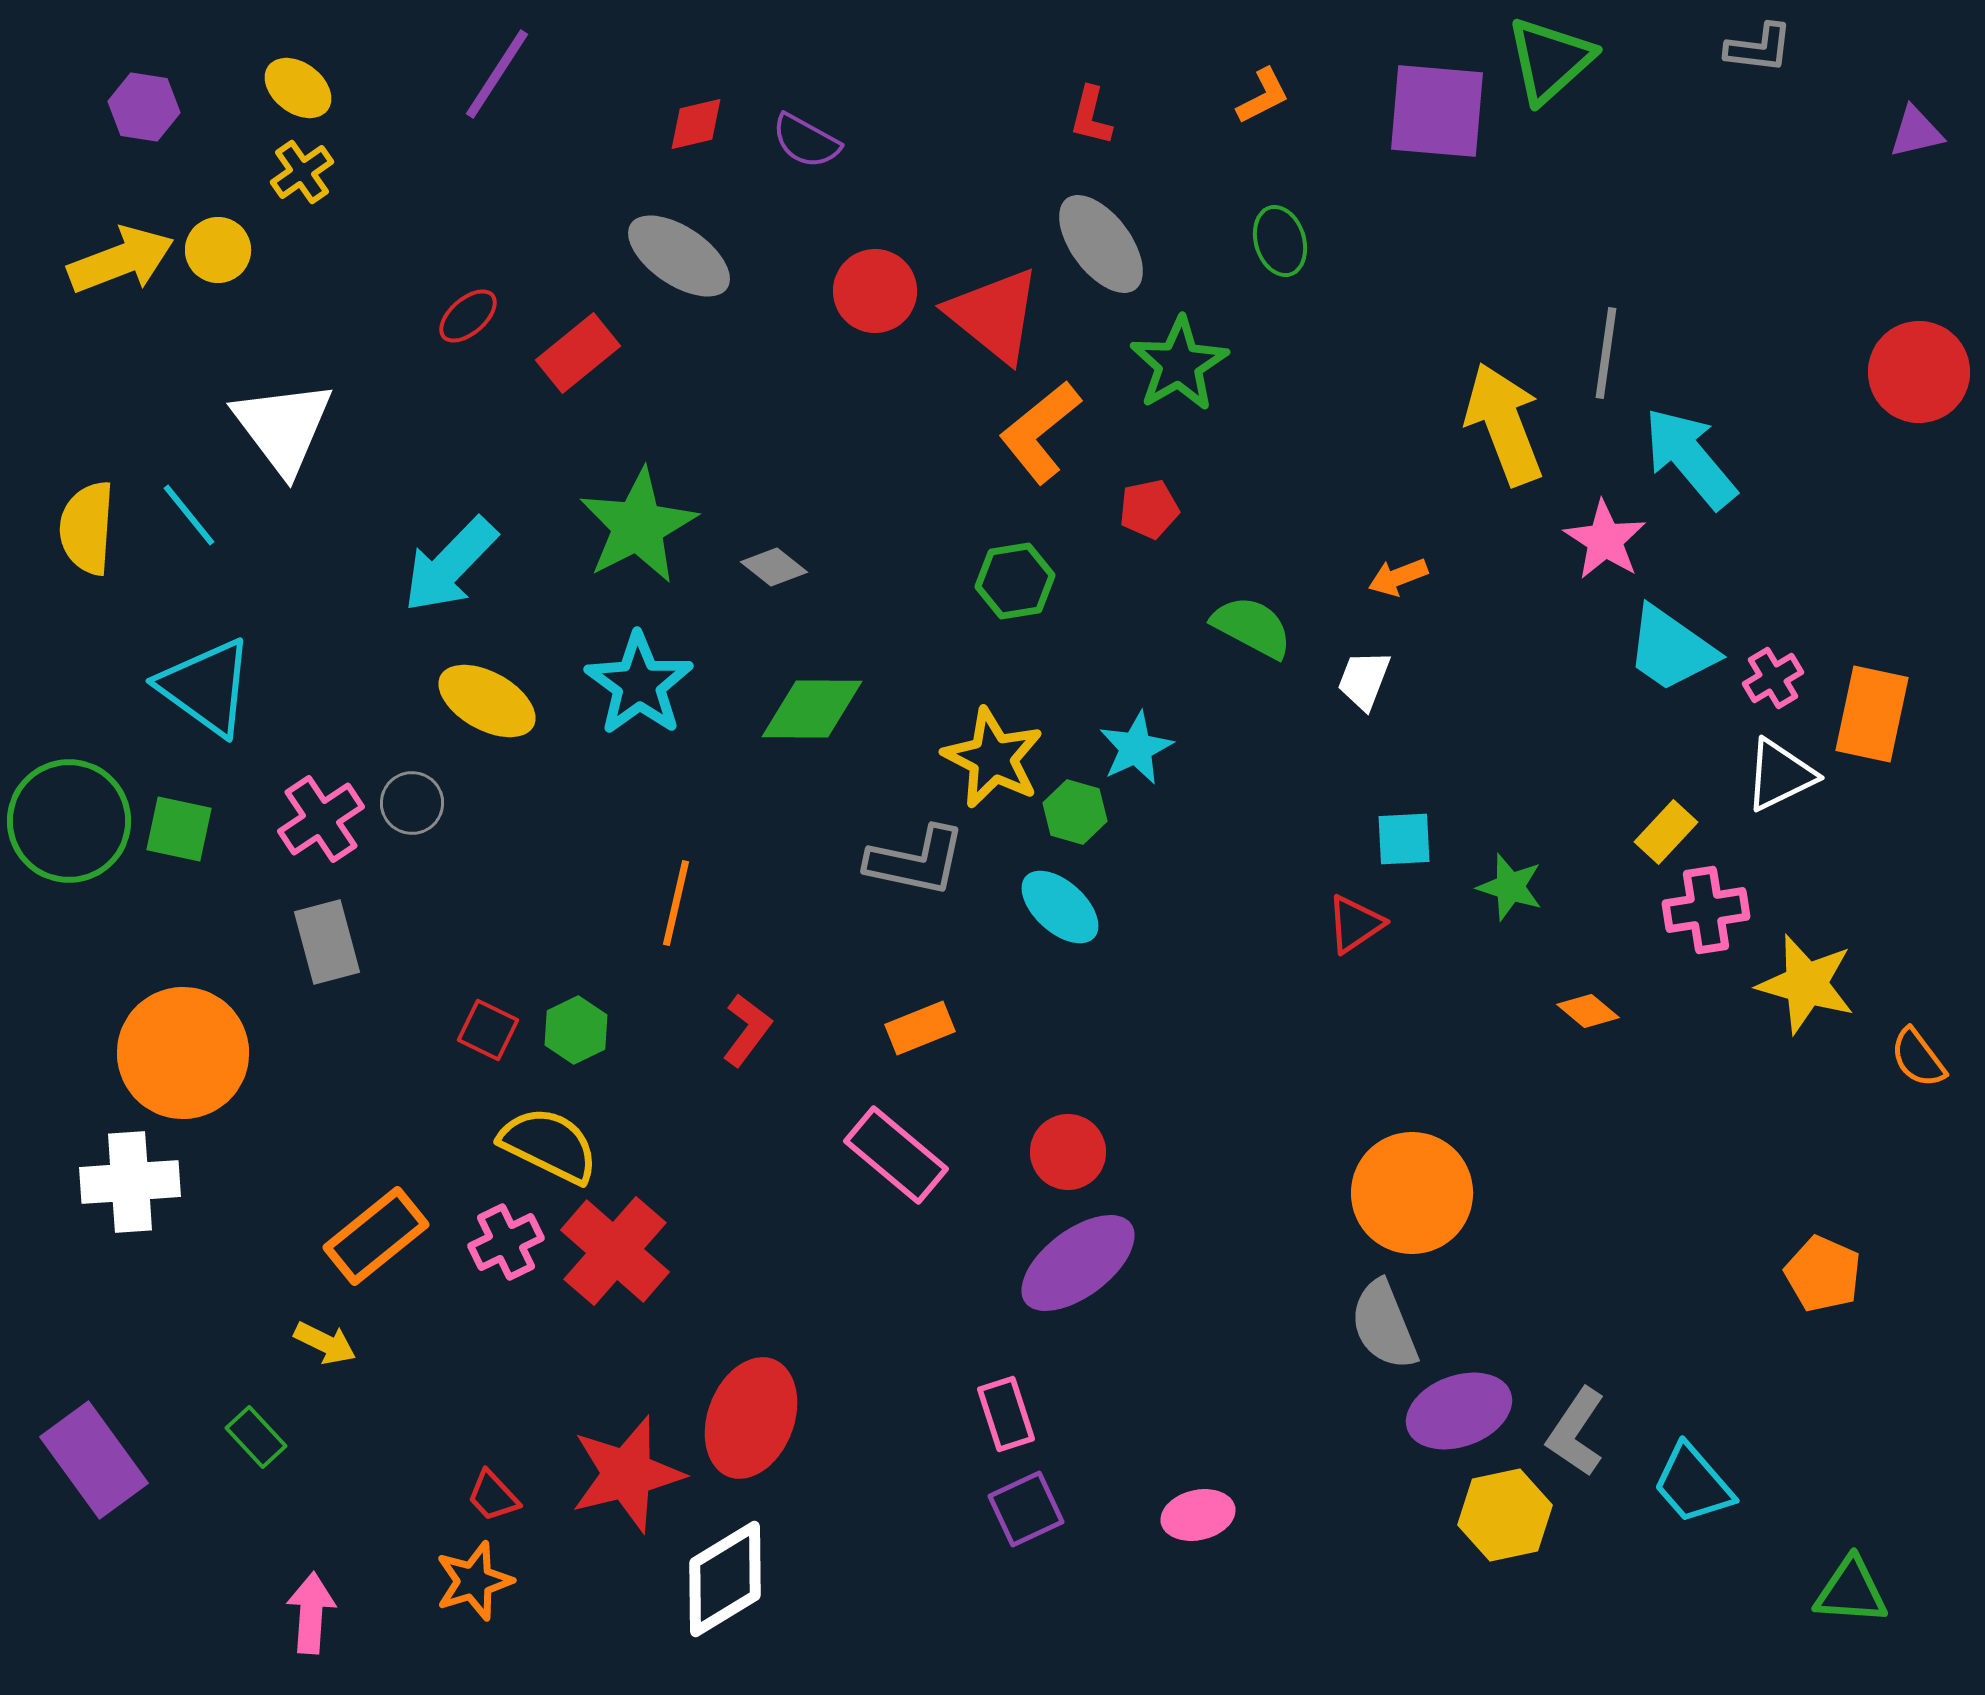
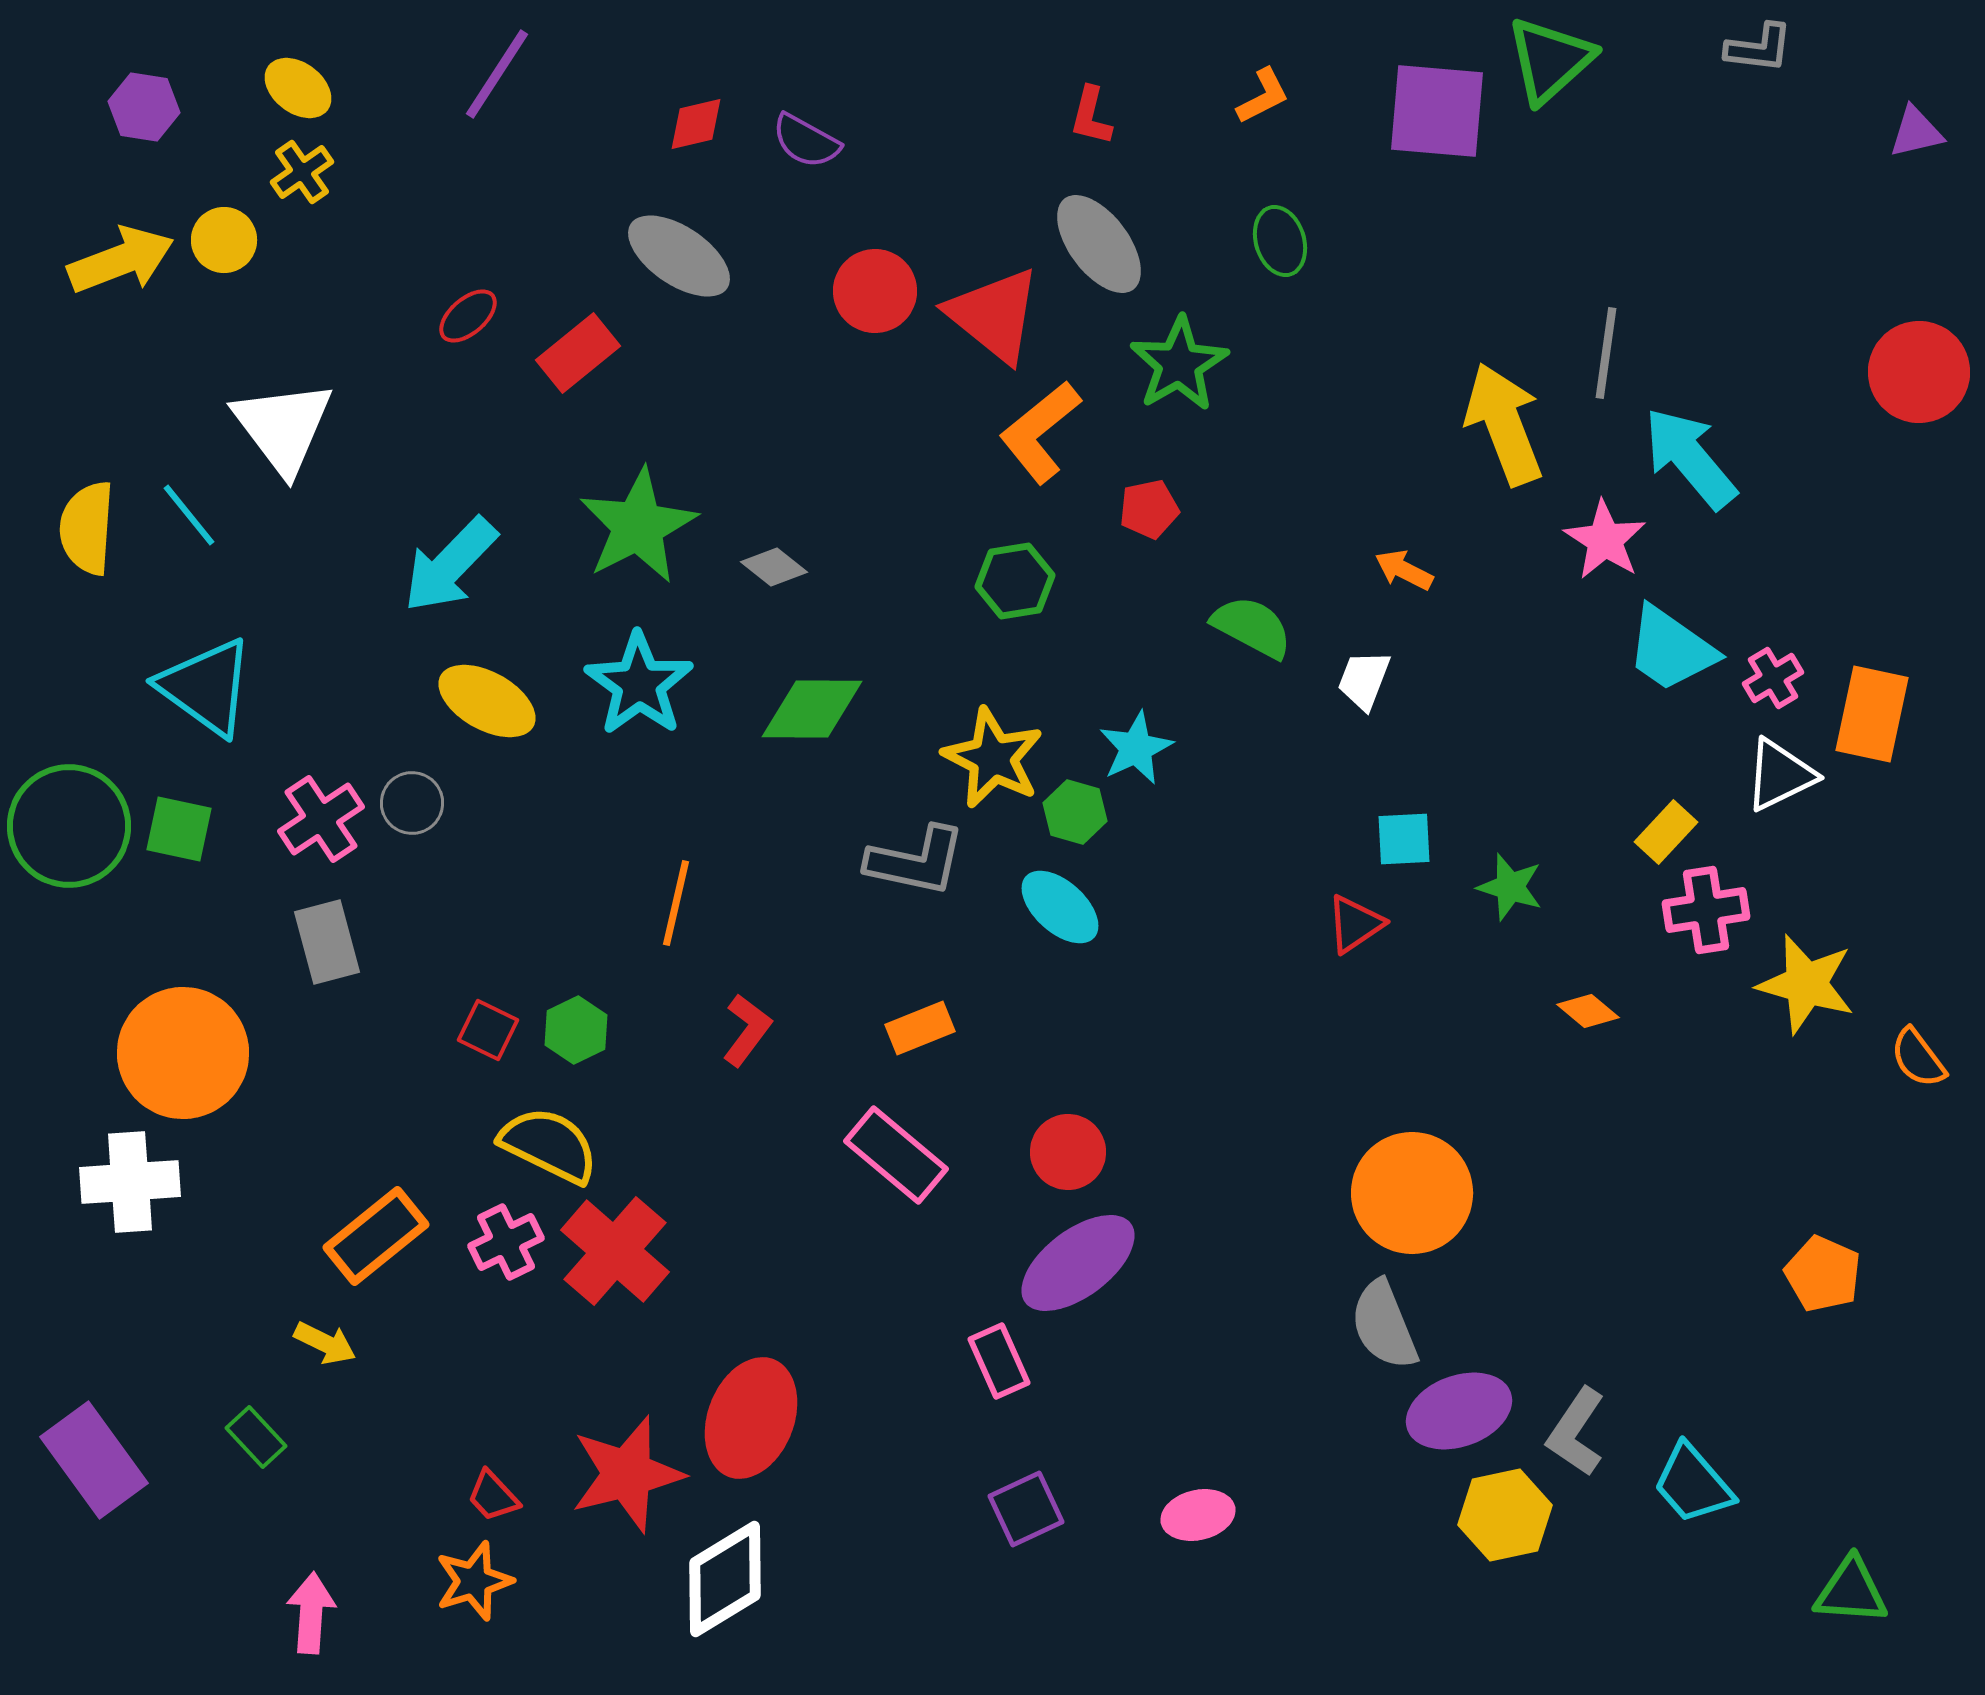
gray ellipse at (1101, 244): moved 2 px left
yellow circle at (218, 250): moved 6 px right, 10 px up
orange arrow at (1398, 577): moved 6 px right, 7 px up; rotated 48 degrees clockwise
green circle at (69, 821): moved 5 px down
pink rectangle at (1006, 1414): moved 7 px left, 53 px up; rotated 6 degrees counterclockwise
